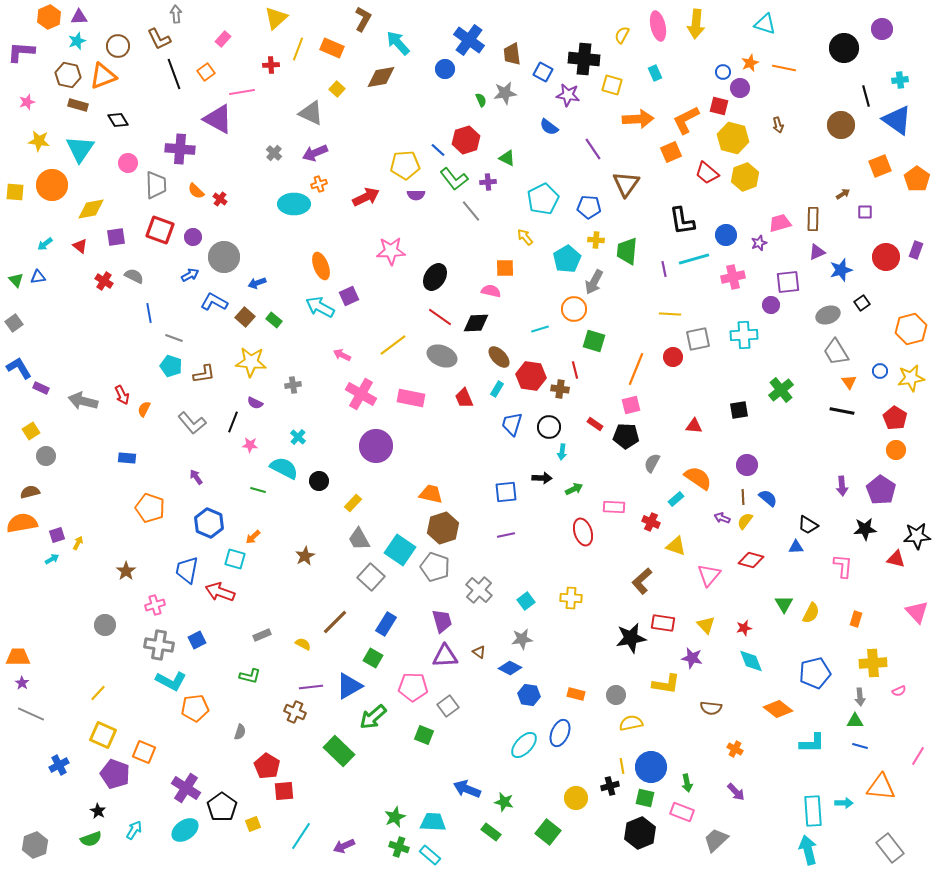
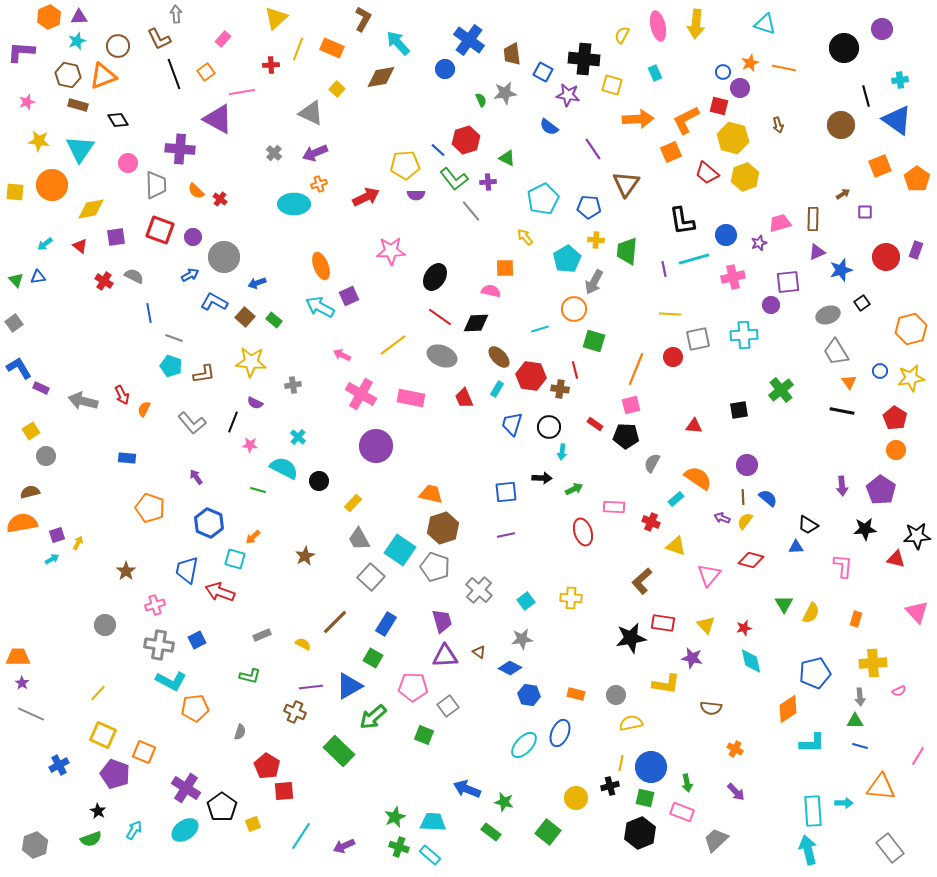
cyan diamond at (751, 661): rotated 8 degrees clockwise
orange diamond at (778, 709): moved 10 px right; rotated 72 degrees counterclockwise
yellow line at (622, 766): moved 1 px left, 3 px up; rotated 21 degrees clockwise
